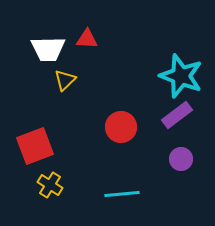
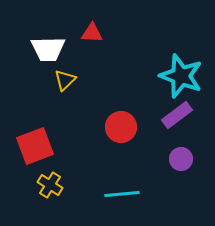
red triangle: moved 5 px right, 6 px up
